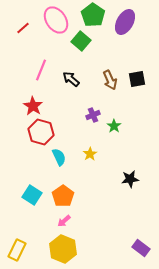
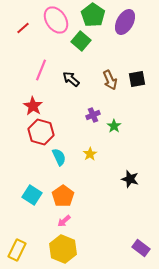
black star: rotated 24 degrees clockwise
